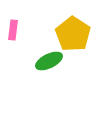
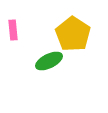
pink rectangle: rotated 12 degrees counterclockwise
